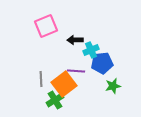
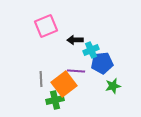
green cross: rotated 18 degrees clockwise
